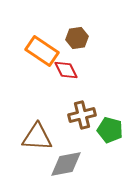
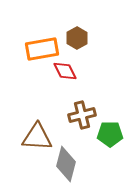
brown hexagon: rotated 20 degrees counterclockwise
orange rectangle: moved 2 px up; rotated 44 degrees counterclockwise
red diamond: moved 1 px left, 1 px down
green pentagon: moved 4 px down; rotated 15 degrees counterclockwise
gray diamond: rotated 64 degrees counterclockwise
